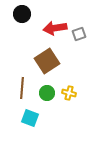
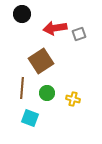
brown square: moved 6 px left
yellow cross: moved 4 px right, 6 px down
